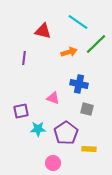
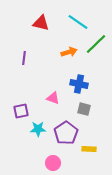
red triangle: moved 2 px left, 8 px up
gray square: moved 3 px left
